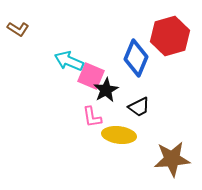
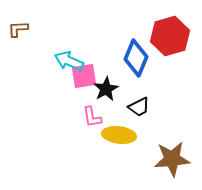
brown L-shape: rotated 145 degrees clockwise
pink square: moved 7 px left; rotated 32 degrees counterclockwise
black star: moved 1 px up
